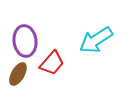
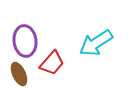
cyan arrow: moved 3 px down
brown ellipse: moved 1 px right; rotated 55 degrees counterclockwise
